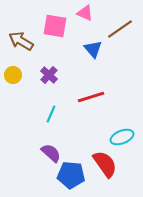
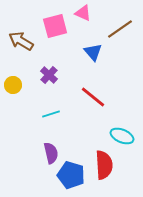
pink triangle: moved 2 px left
pink square: rotated 25 degrees counterclockwise
blue triangle: moved 3 px down
yellow circle: moved 10 px down
red line: moved 2 px right; rotated 56 degrees clockwise
cyan line: rotated 48 degrees clockwise
cyan ellipse: moved 1 px up; rotated 45 degrees clockwise
purple semicircle: rotated 35 degrees clockwise
red semicircle: moved 1 px left, 1 px down; rotated 32 degrees clockwise
blue pentagon: rotated 12 degrees clockwise
